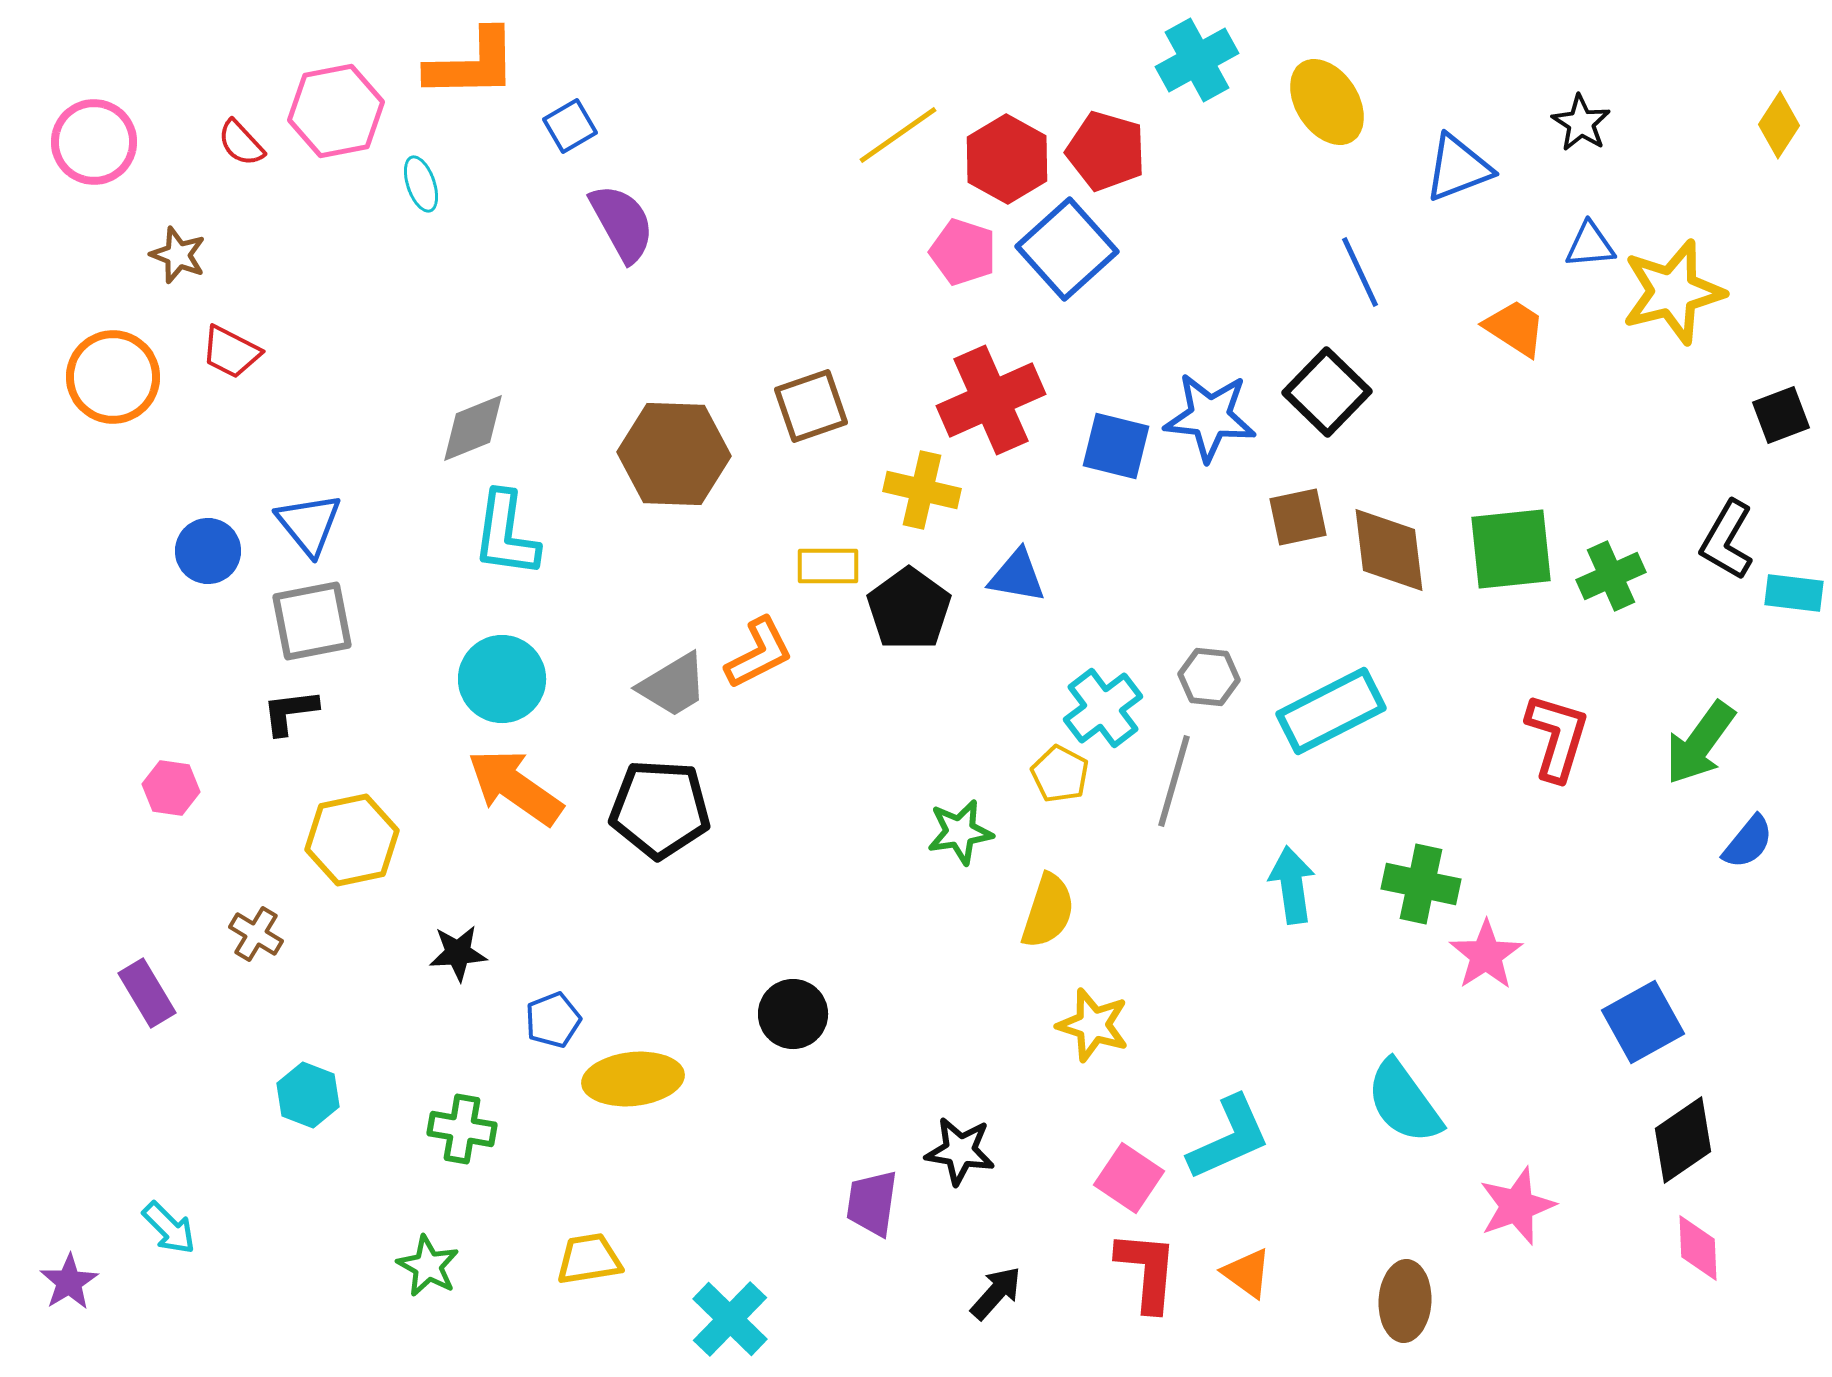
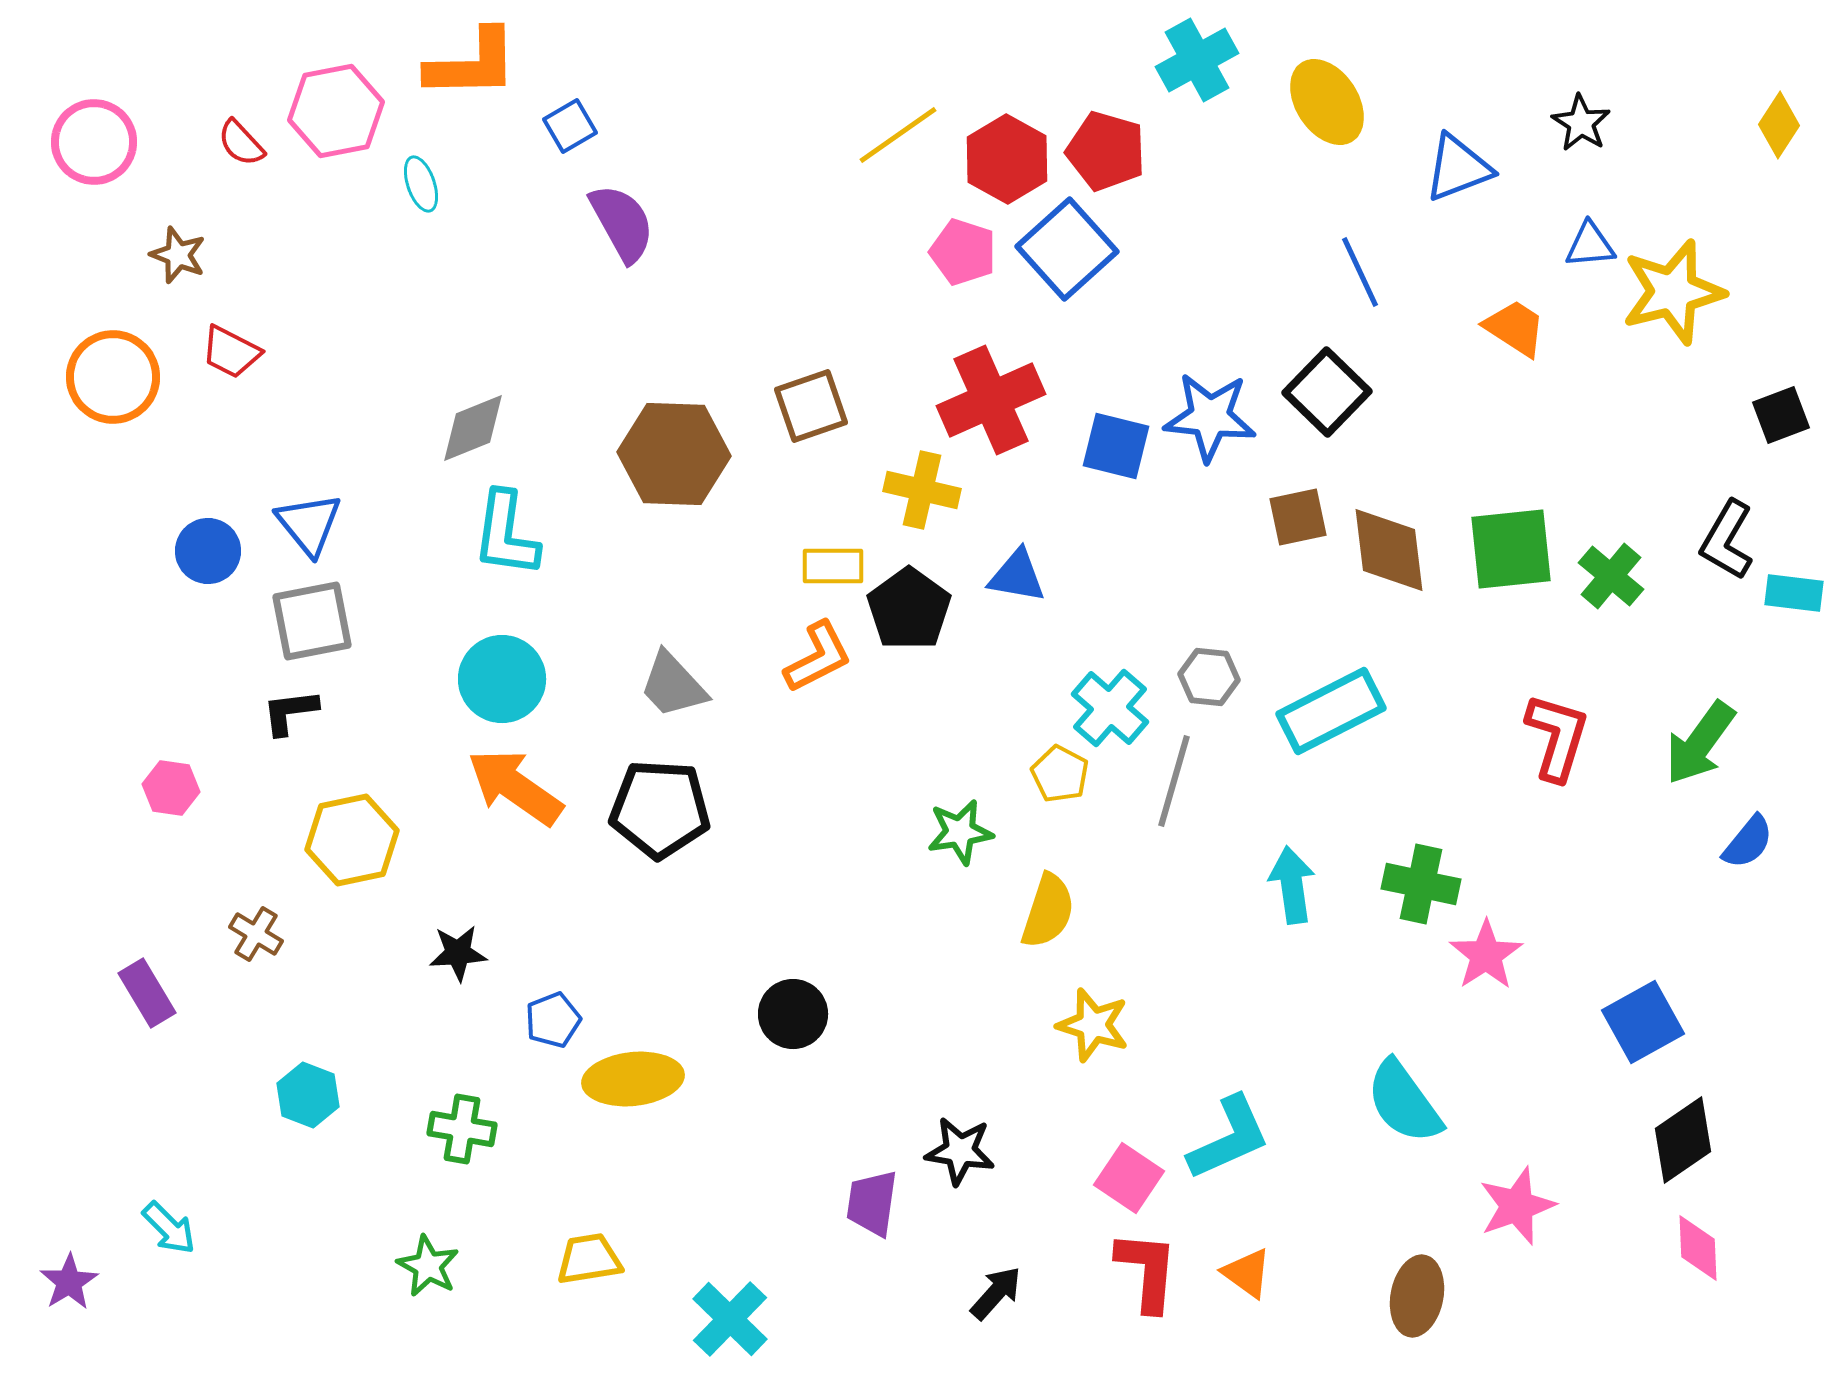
yellow rectangle at (828, 566): moved 5 px right
green cross at (1611, 576): rotated 26 degrees counterclockwise
orange L-shape at (759, 653): moved 59 px right, 4 px down
gray trapezoid at (673, 685): rotated 78 degrees clockwise
cyan cross at (1103, 708): moved 7 px right; rotated 12 degrees counterclockwise
brown ellipse at (1405, 1301): moved 12 px right, 5 px up; rotated 8 degrees clockwise
